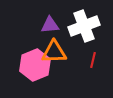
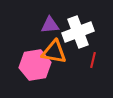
white cross: moved 6 px left, 6 px down
orange triangle: rotated 12 degrees clockwise
pink hexagon: rotated 12 degrees clockwise
